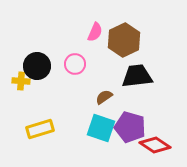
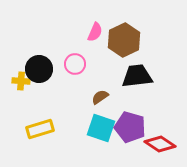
black circle: moved 2 px right, 3 px down
brown semicircle: moved 4 px left
red diamond: moved 5 px right, 1 px up
